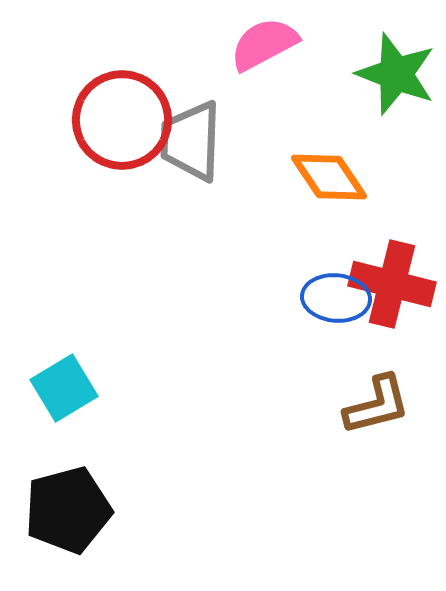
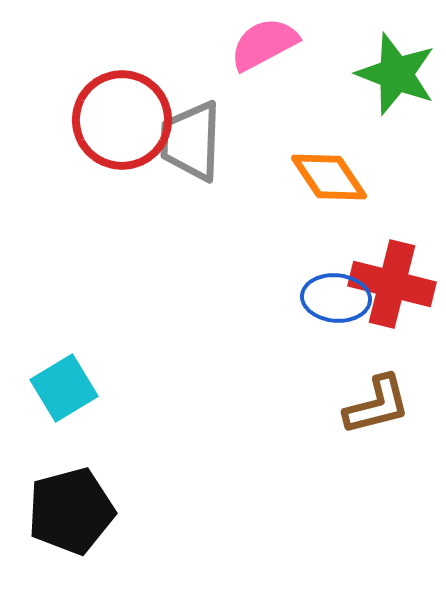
black pentagon: moved 3 px right, 1 px down
